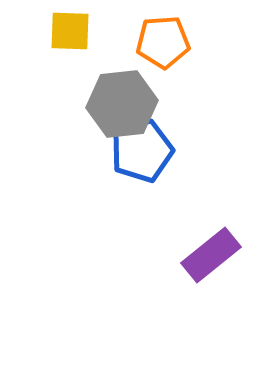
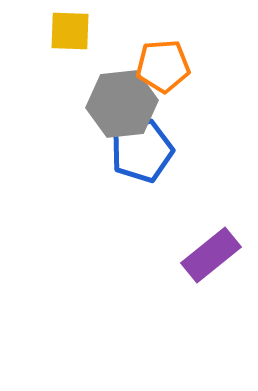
orange pentagon: moved 24 px down
